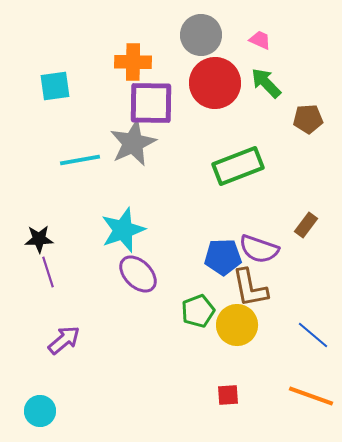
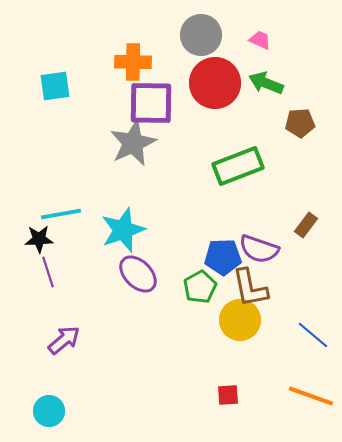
green arrow: rotated 24 degrees counterclockwise
brown pentagon: moved 8 px left, 4 px down
cyan line: moved 19 px left, 54 px down
green pentagon: moved 2 px right, 24 px up; rotated 8 degrees counterclockwise
yellow circle: moved 3 px right, 5 px up
cyan circle: moved 9 px right
